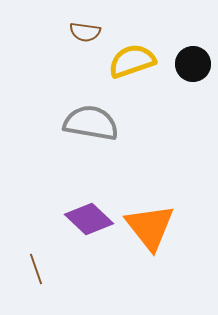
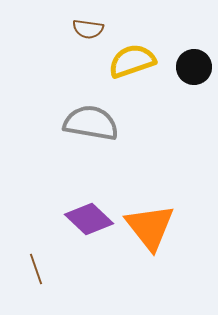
brown semicircle: moved 3 px right, 3 px up
black circle: moved 1 px right, 3 px down
